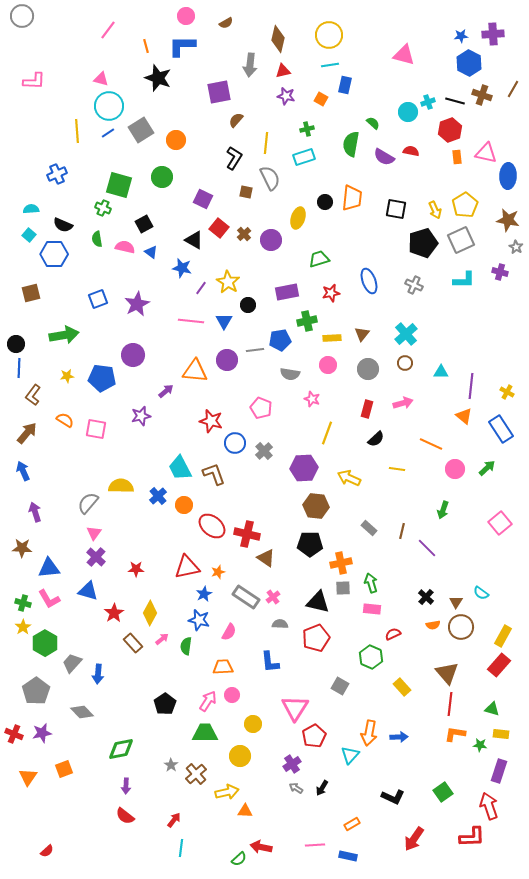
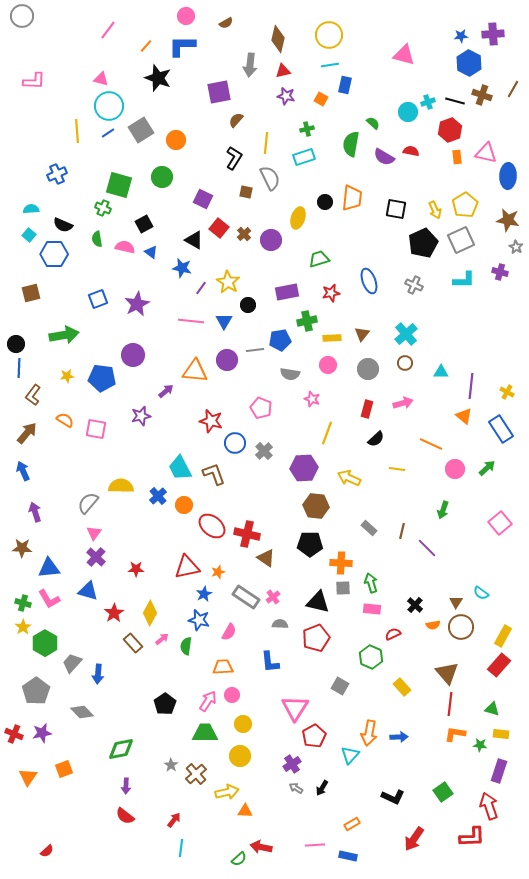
orange line at (146, 46): rotated 56 degrees clockwise
black pentagon at (423, 243): rotated 8 degrees counterclockwise
orange cross at (341, 563): rotated 15 degrees clockwise
black cross at (426, 597): moved 11 px left, 8 px down
yellow circle at (253, 724): moved 10 px left
